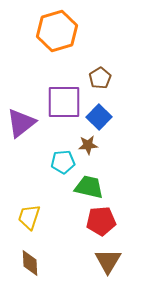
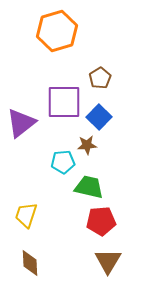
brown star: moved 1 px left
yellow trapezoid: moved 3 px left, 2 px up
